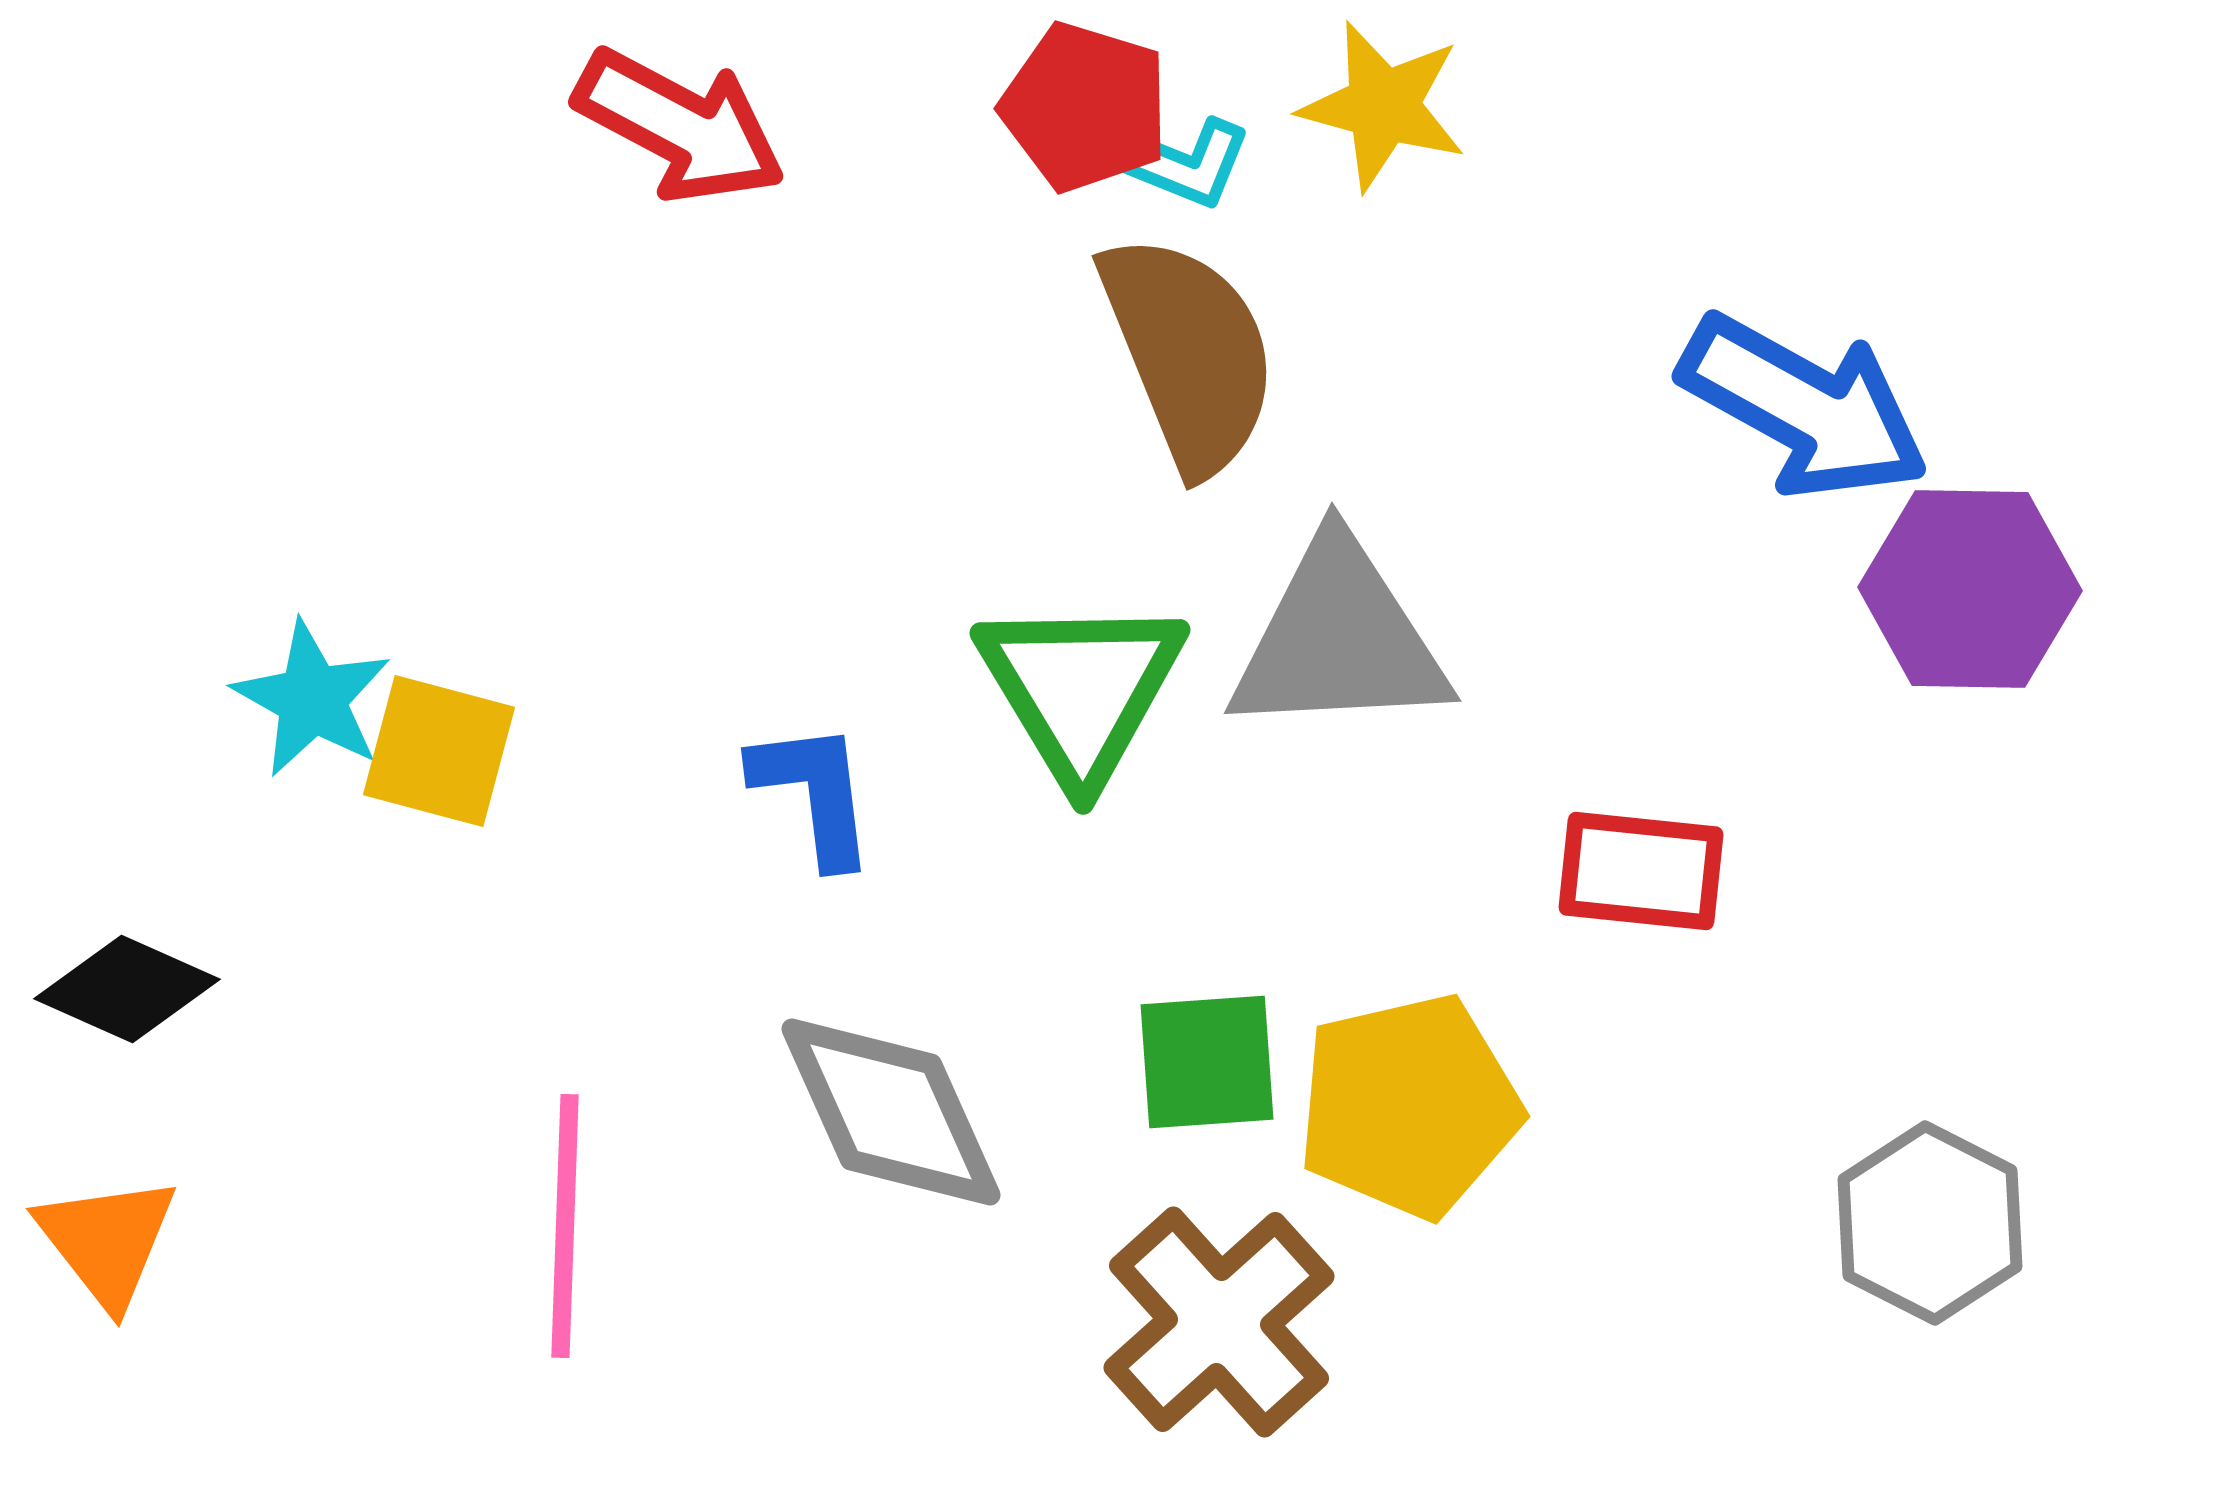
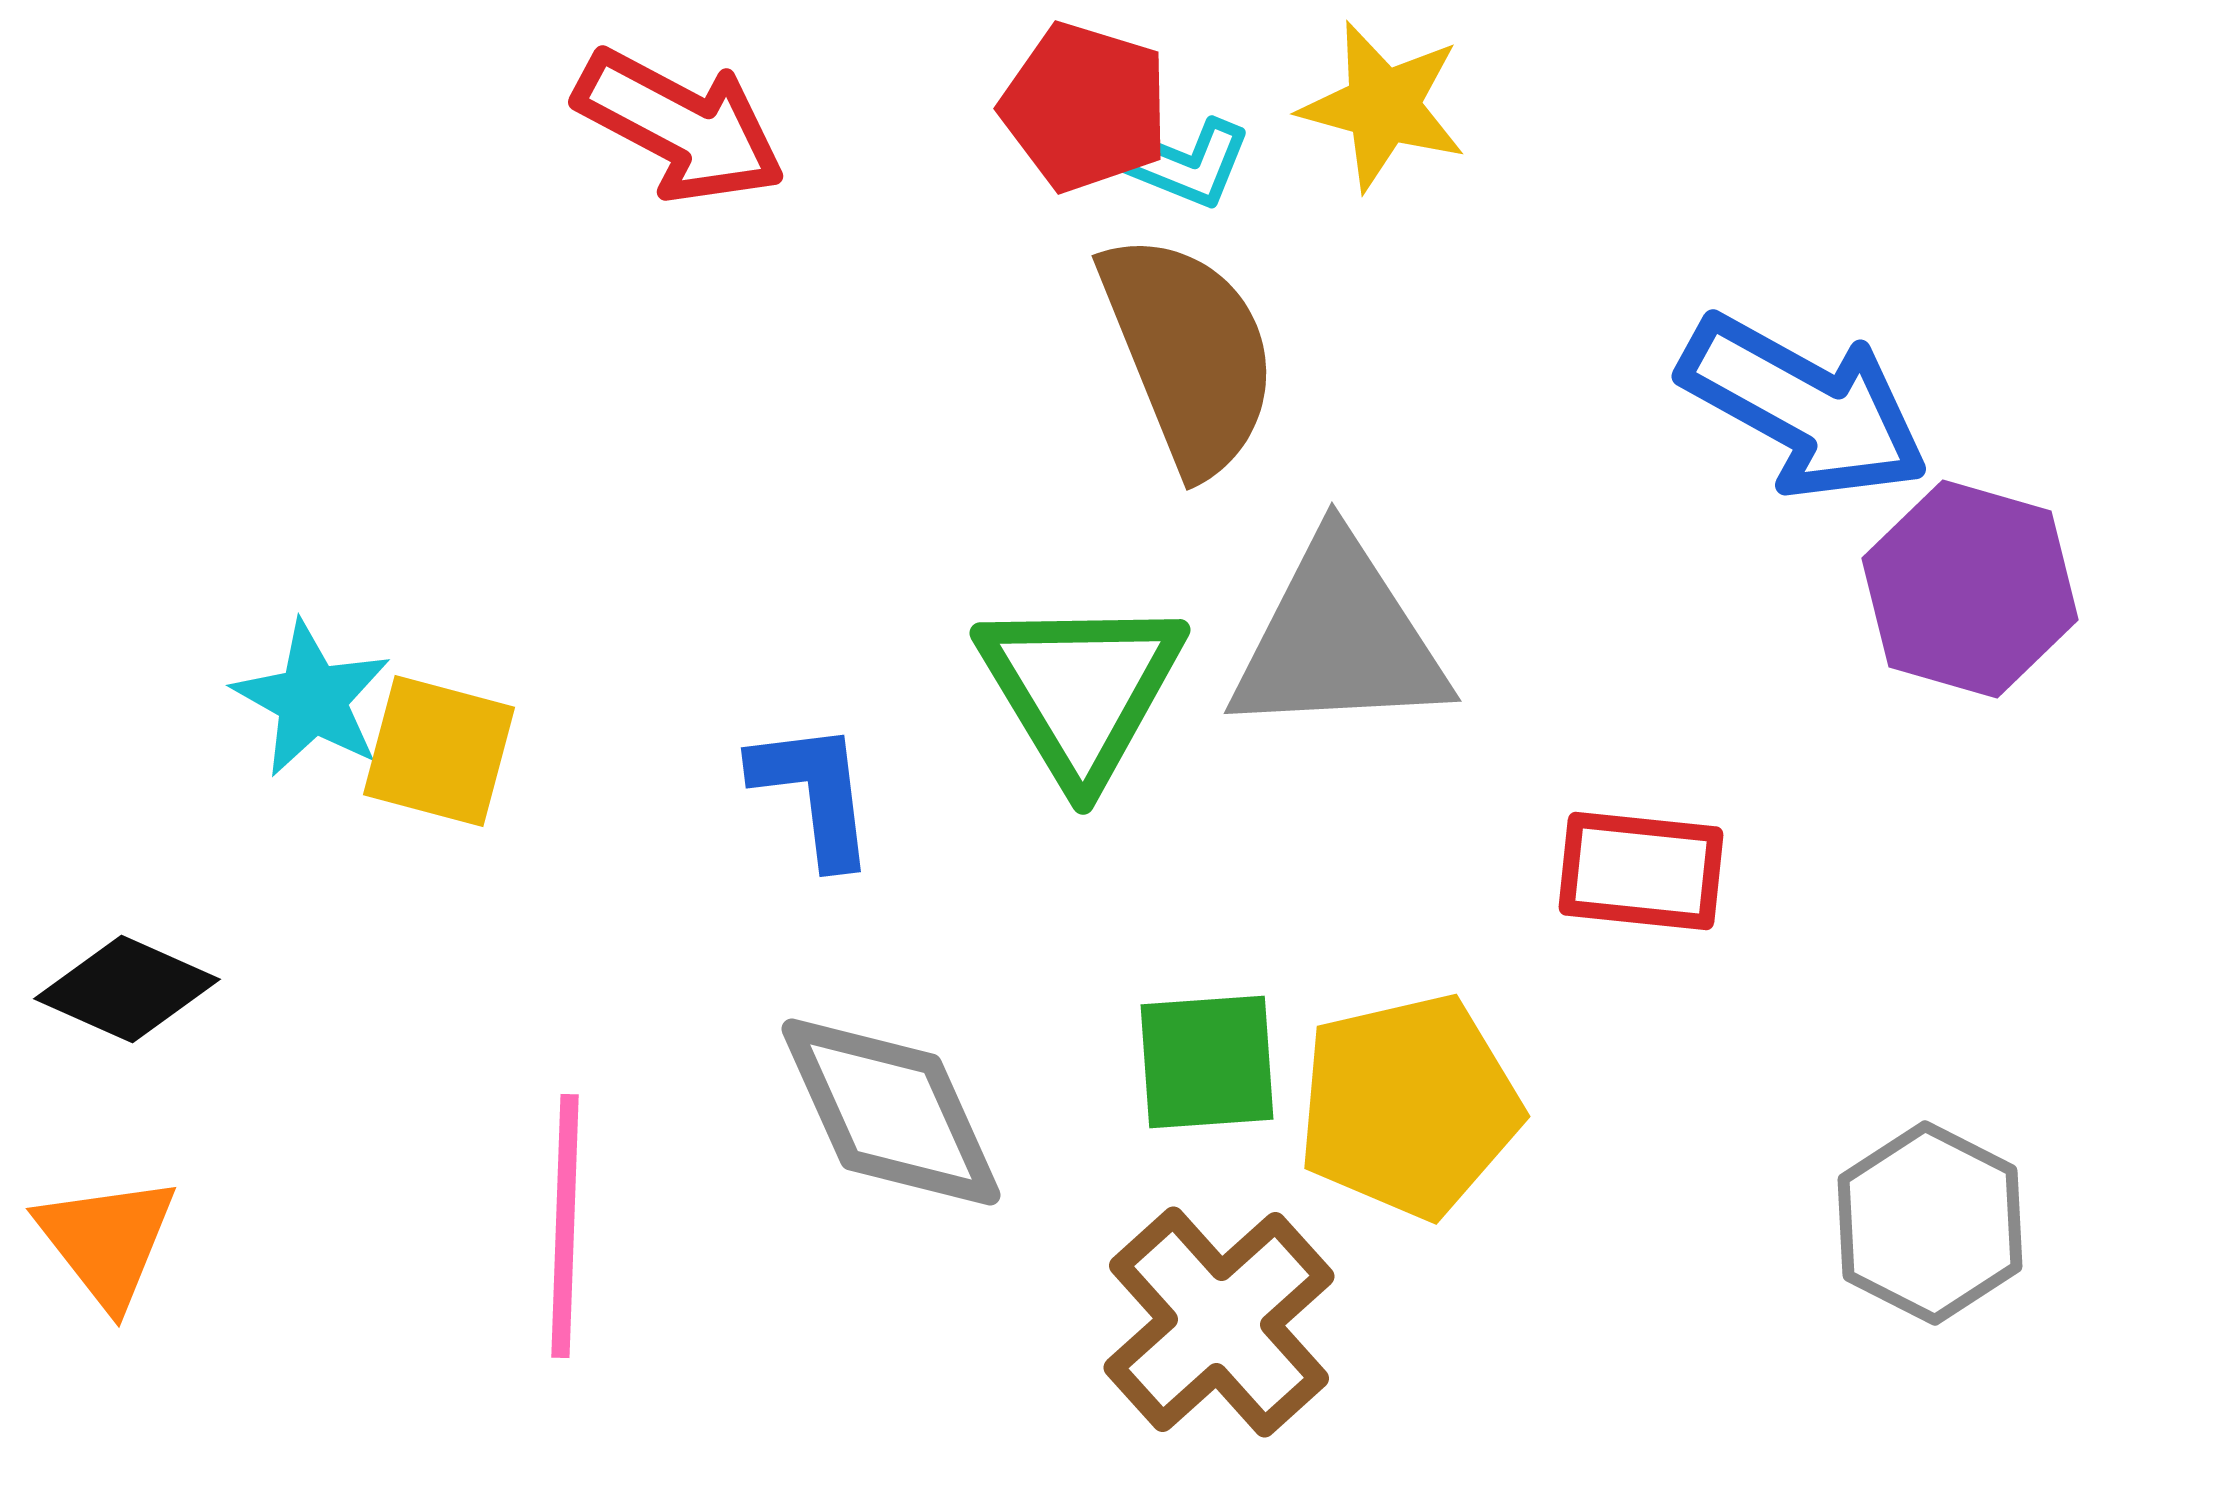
purple hexagon: rotated 15 degrees clockwise
